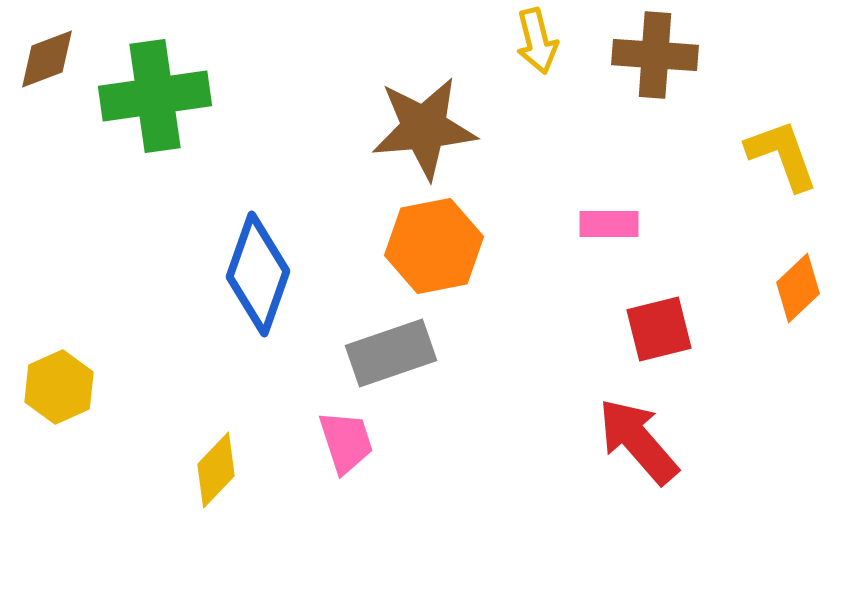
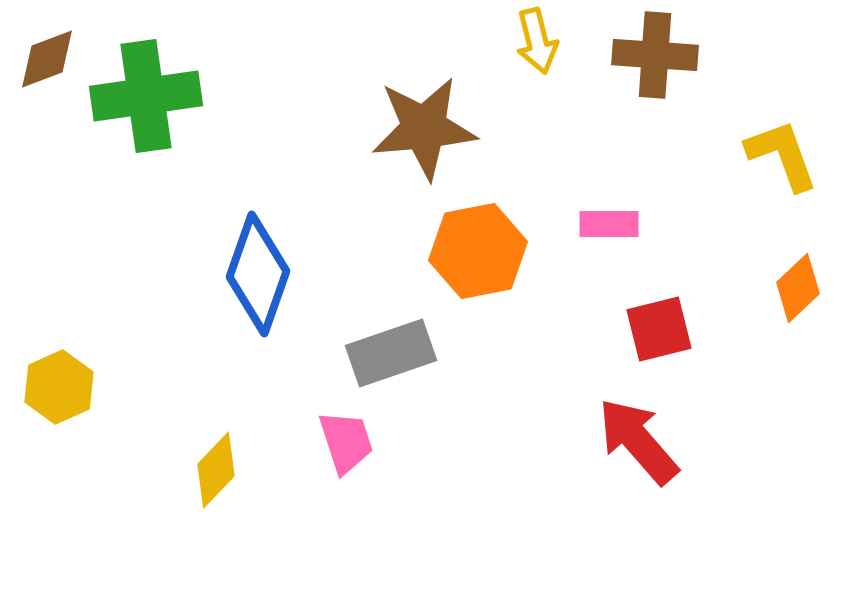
green cross: moved 9 px left
orange hexagon: moved 44 px right, 5 px down
